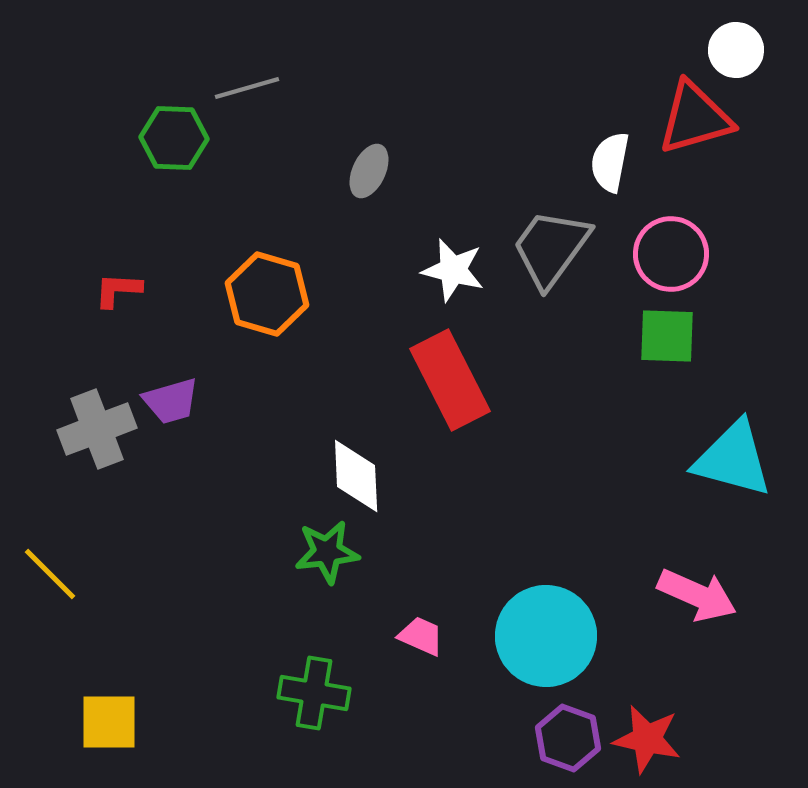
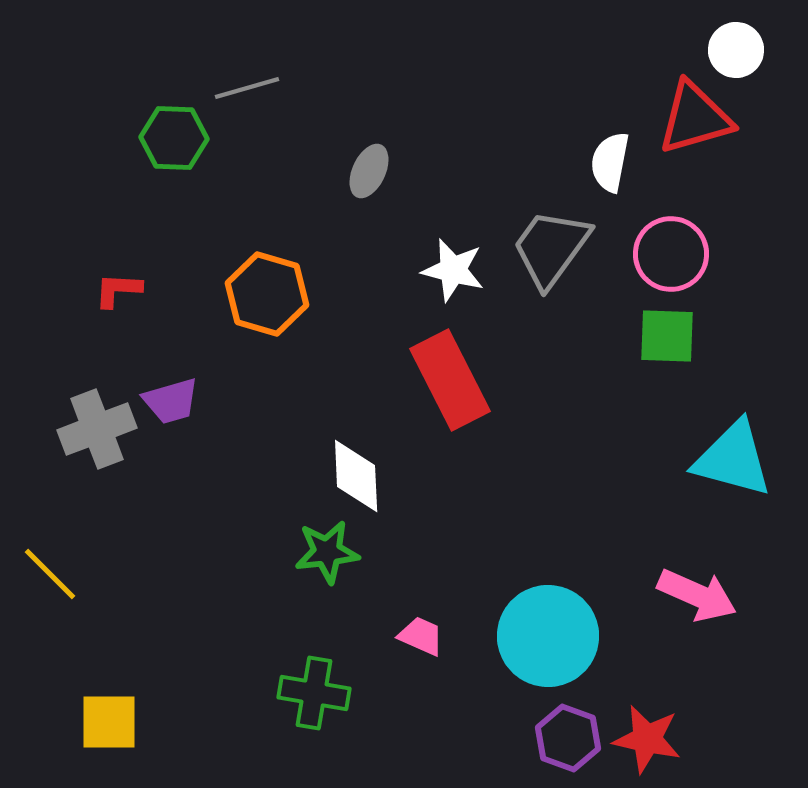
cyan circle: moved 2 px right
